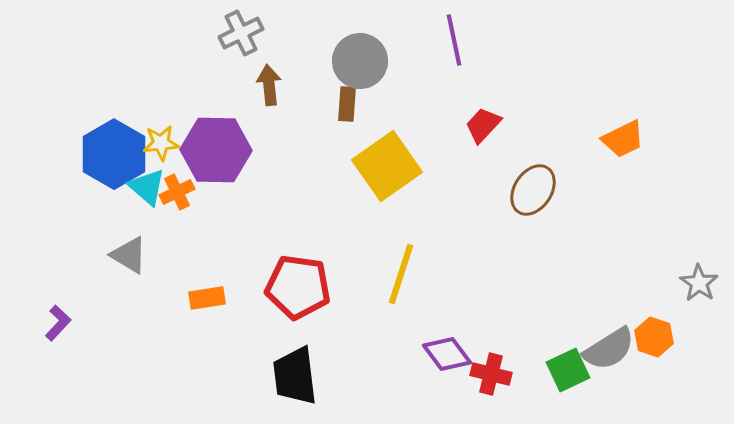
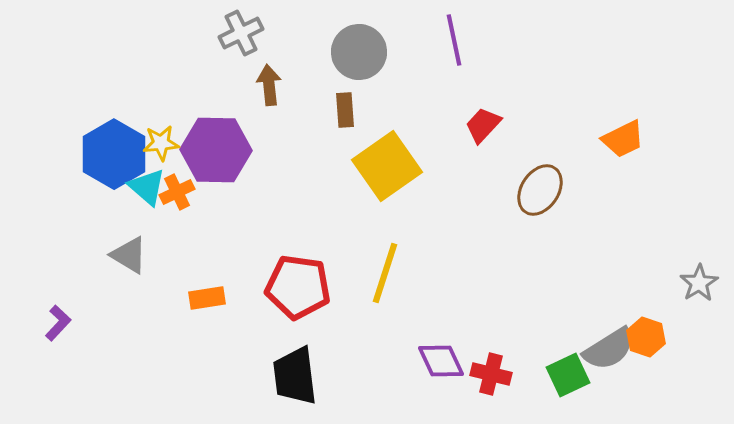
gray circle: moved 1 px left, 9 px up
brown rectangle: moved 2 px left, 6 px down; rotated 8 degrees counterclockwise
brown ellipse: moved 7 px right
yellow line: moved 16 px left, 1 px up
gray star: rotated 6 degrees clockwise
orange hexagon: moved 8 px left
purple diamond: moved 6 px left, 7 px down; rotated 12 degrees clockwise
green square: moved 5 px down
